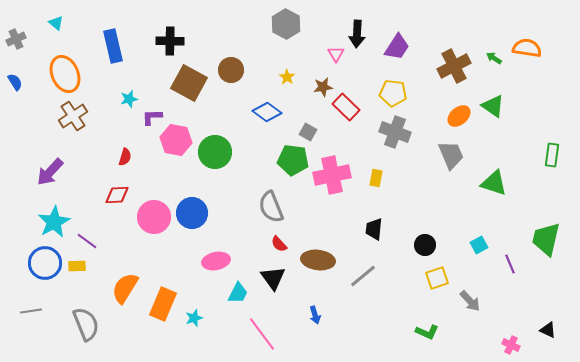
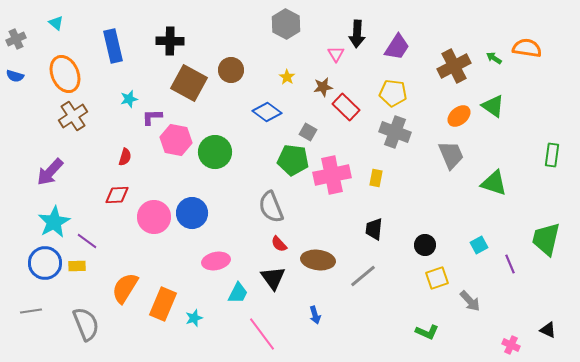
blue semicircle at (15, 82): moved 6 px up; rotated 138 degrees clockwise
